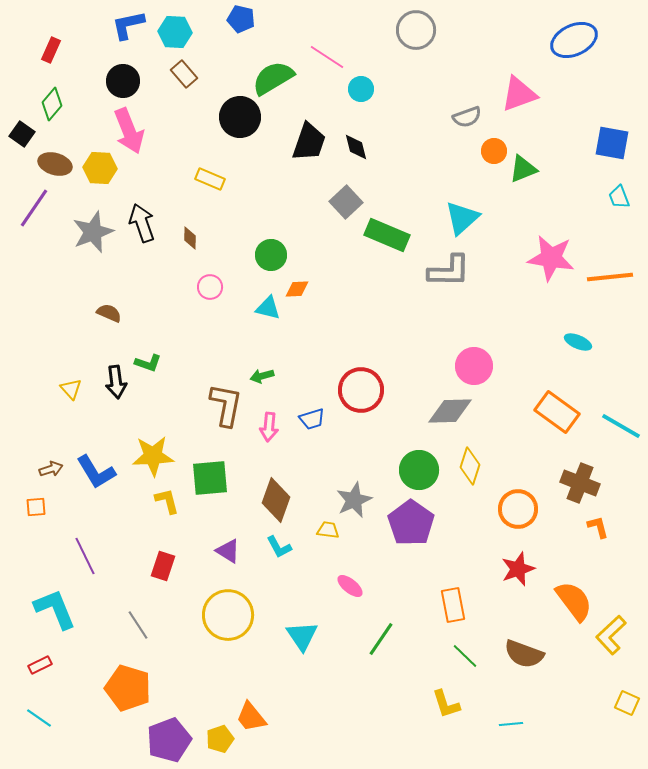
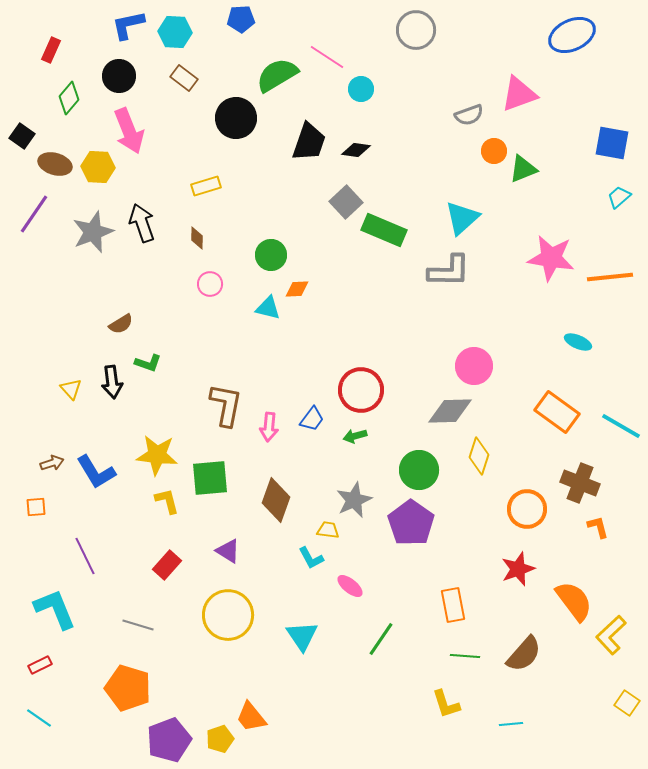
blue pentagon at (241, 19): rotated 16 degrees counterclockwise
blue ellipse at (574, 40): moved 2 px left, 5 px up
brown rectangle at (184, 74): moved 4 px down; rotated 12 degrees counterclockwise
green semicircle at (273, 78): moved 4 px right, 3 px up
black circle at (123, 81): moved 4 px left, 5 px up
green diamond at (52, 104): moved 17 px right, 6 px up
black circle at (240, 117): moved 4 px left, 1 px down
gray semicircle at (467, 117): moved 2 px right, 2 px up
black square at (22, 134): moved 2 px down
black diamond at (356, 147): moved 3 px down; rotated 68 degrees counterclockwise
yellow hexagon at (100, 168): moved 2 px left, 1 px up
yellow rectangle at (210, 179): moved 4 px left, 7 px down; rotated 40 degrees counterclockwise
cyan trapezoid at (619, 197): rotated 70 degrees clockwise
purple line at (34, 208): moved 6 px down
green rectangle at (387, 235): moved 3 px left, 5 px up
brown diamond at (190, 238): moved 7 px right
pink circle at (210, 287): moved 3 px up
brown semicircle at (109, 313): moved 12 px right, 11 px down; rotated 125 degrees clockwise
green arrow at (262, 376): moved 93 px right, 60 px down
black arrow at (116, 382): moved 4 px left
blue trapezoid at (312, 419): rotated 36 degrees counterclockwise
yellow star at (153, 456): moved 4 px right, 1 px up; rotated 9 degrees clockwise
yellow diamond at (470, 466): moved 9 px right, 10 px up
brown arrow at (51, 469): moved 1 px right, 6 px up
orange circle at (518, 509): moved 9 px right
cyan L-shape at (279, 547): moved 32 px right, 11 px down
red rectangle at (163, 566): moved 4 px right, 1 px up; rotated 24 degrees clockwise
gray line at (138, 625): rotated 40 degrees counterclockwise
brown semicircle at (524, 654): rotated 69 degrees counterclockwise
green line at (465, 656): rotated 40 degrees counterclockwise
yellow square at (627, 703): rotated 10 degrees clockwise
